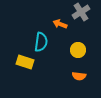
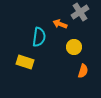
gray cross: moved 1 px left
cyan semicircle: moved 2 px left, 5 px up
yellow circle: moved 4 px left, 3 px up
orange semicircle: moved 4 px right, 5 px up; rotated 80 degrees counterclockwise
